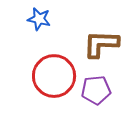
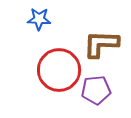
blue star: rotated 10 degrees counterclockwise
red circle: moved 5 px right, 6 px up
